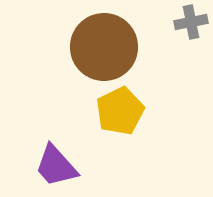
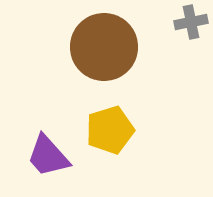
yellow pentagon: moved 10 px left, 19 px down; rotated 9 degrees clockwise
purple trapezoid: moved 8 px left, 10 px up
